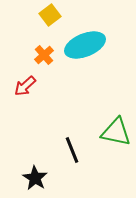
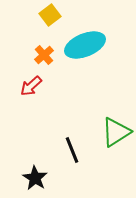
red arrow: moved 6 px right
green triangle: rotated 44 degrees counterclockwise
